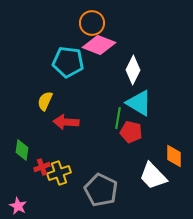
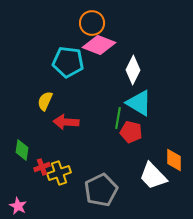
orange diamond: moved 4 px down
gray pentagon: rotated 20 degrees clockwise
